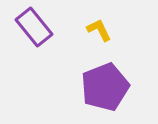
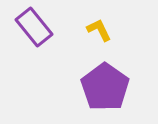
purple pentagon: rotated 15 degrees counterclockwise
